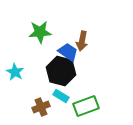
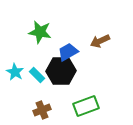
green star: rotated 15 degrees clockwise
brown arrow: moved 18 px right; rotated 54 degrees clockwise
blue trapezoid: rotated 65 degrees counterclockwise
black hexagon: rotated 16 degrees counterclockwise
cyan rectangle: moved 24 px left, 21 px up; rotated 14 degrees clockwise
brown cross: moved 1 px right, 3 px down
